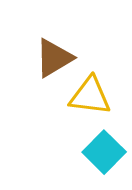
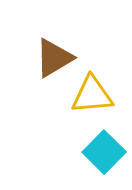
yellow triangle: moved 2 px right, 1 px up; rotated 12 degrees counterclockwise
